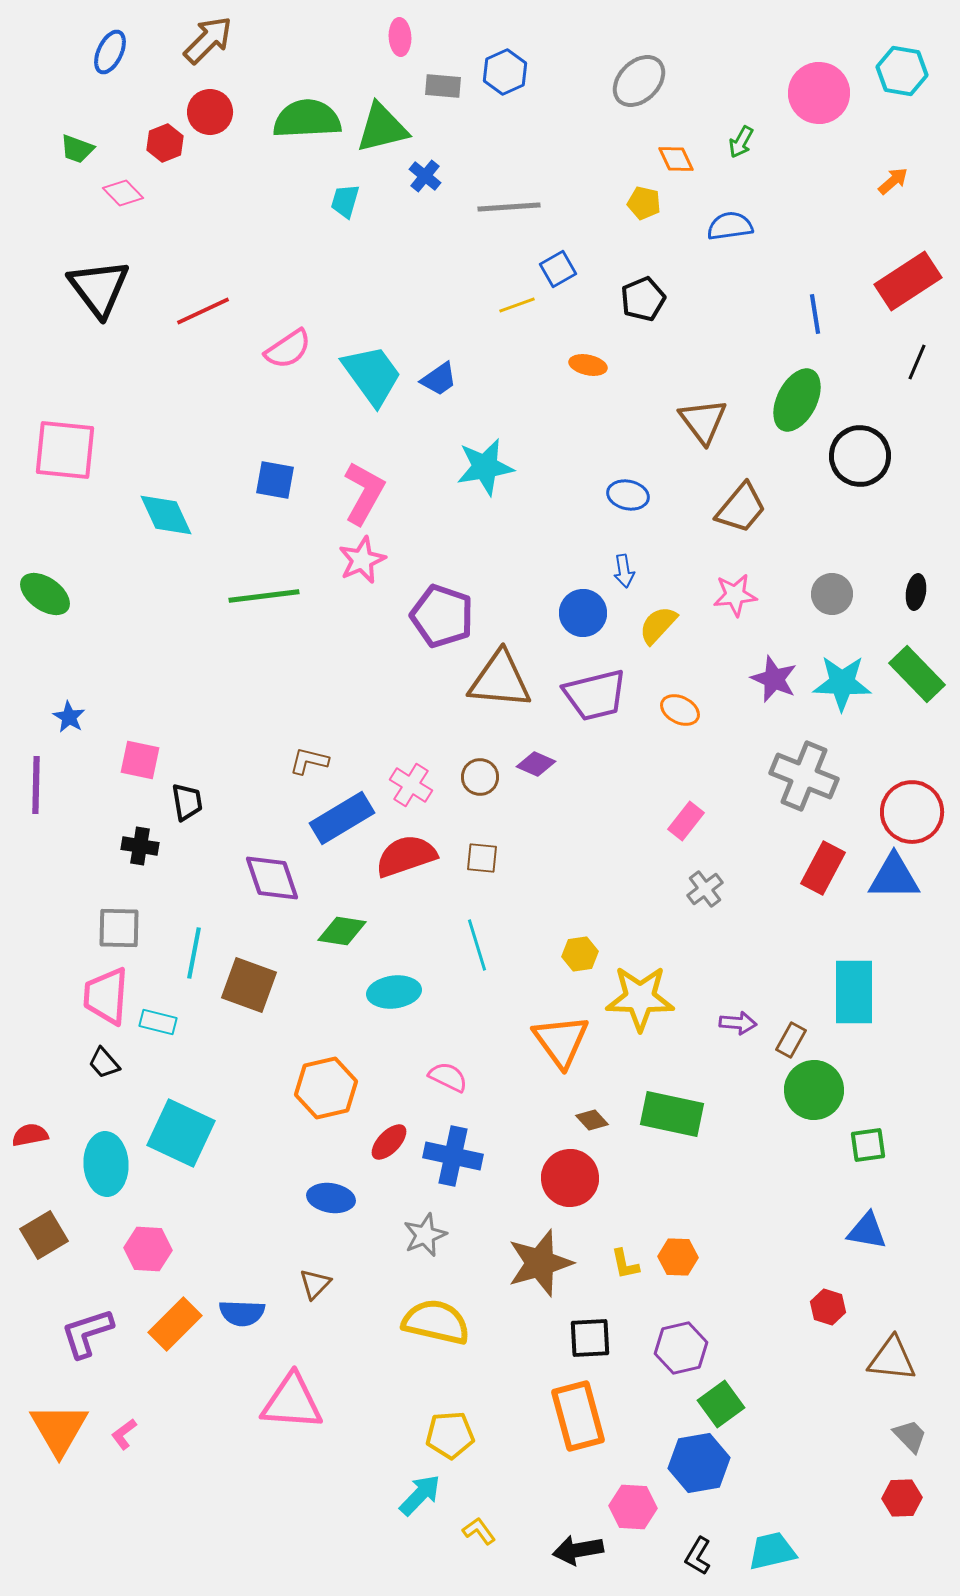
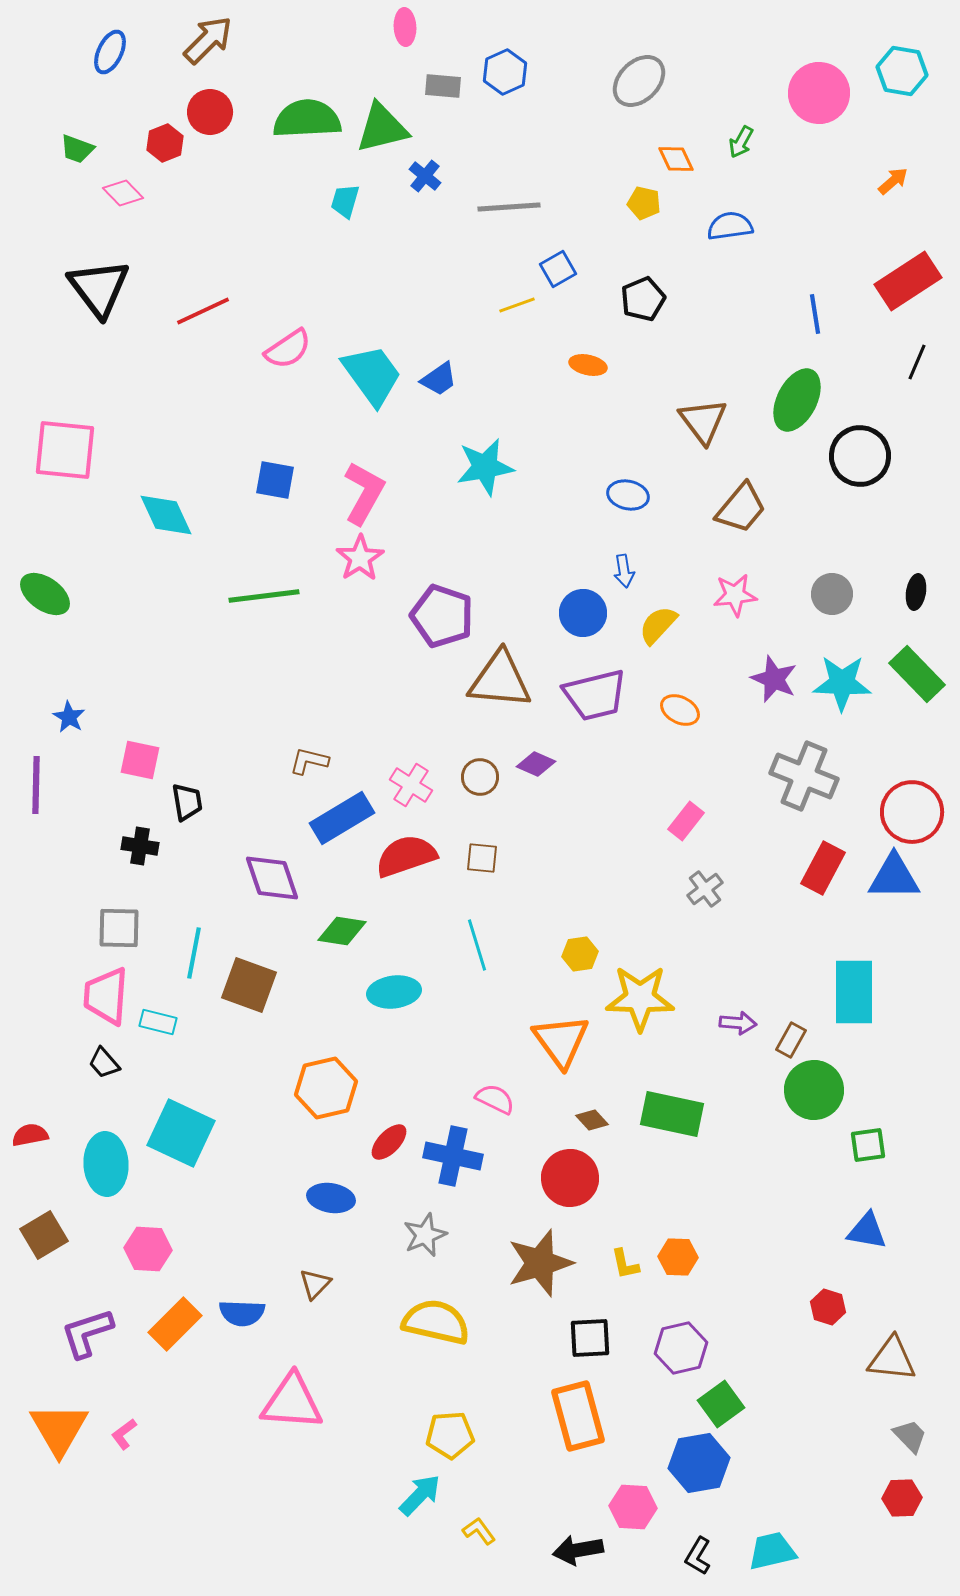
pink ellipse at (400, 37): moved 5 px right, 10 px up
pink star at (362, 560): moved 2 px left, 2 px up; rotated 9 degrees counterclockwise
pink semicircle at (448, 1077): moved 47 px right, 22 px down
